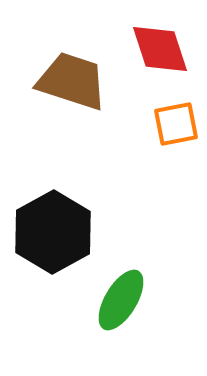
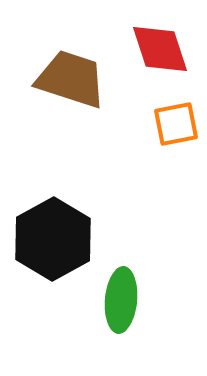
brown trapezoid: moved 1 px left, 2 px up
black hexagon: moved 7 px down
green ellipse: rotated 26 degrees counterclockwise
